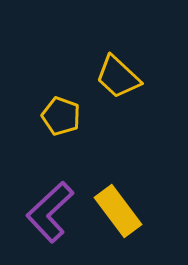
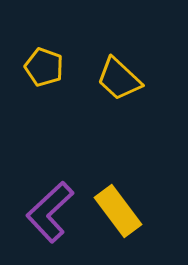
yellow trapezoid: moved 1 px right, 2 px down
yellow pentagon: moved 17 px left, 49 px up
